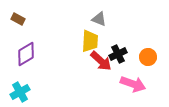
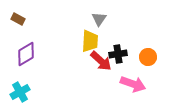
gray triangle: rotated 42 degrees clockwise
black cross: rotated 18 degrees clockwise
